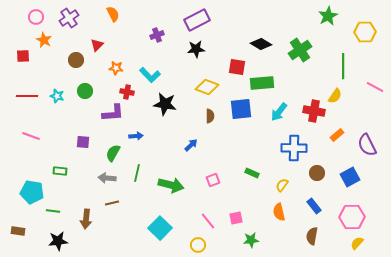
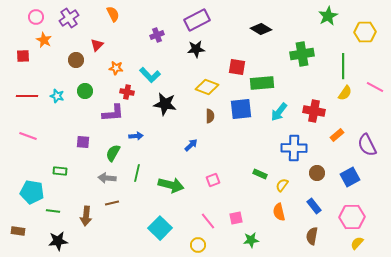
black diamond at (261, 44): moved 15 px up
green cross at (300, 50): moved 2 px right, 4 px down; rotated 25 degrees clockwise
yellow semicircle at (335, 96): moved 10 px right, 3 px up
pink line at (31, 136): moved 3 px left
green rectangle at (252, 173): moved 8 px right, 1 px down
brown arrow at (86, 219): moved 3 px up
